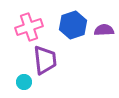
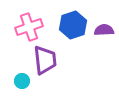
cyan circle: moved 2 px left, 1 px up
